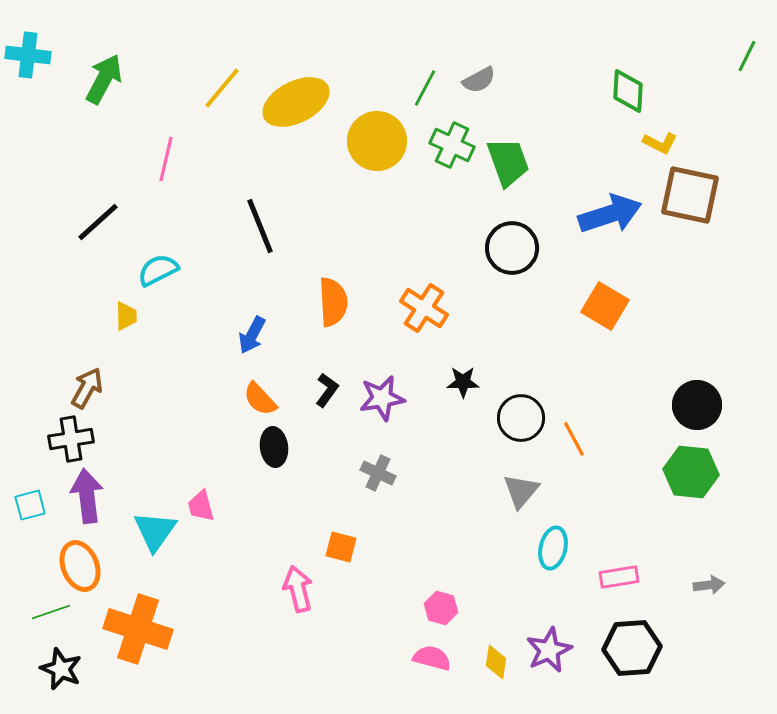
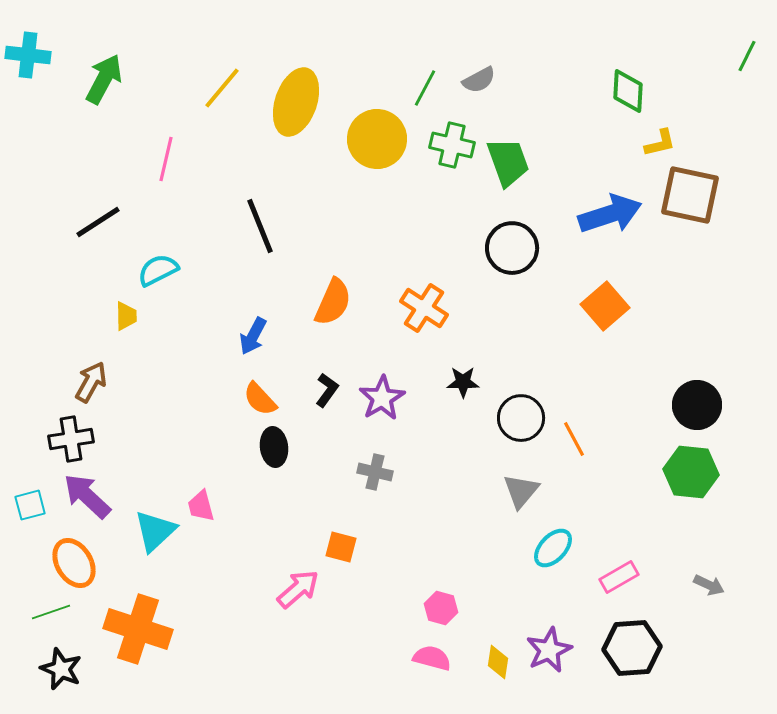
yellow ellipse at (296, 102): rotated 44 degrees counterclockwise
yellow circle at (377, 141): moved 2 px up
yellow L-shape at (660, 143): rotated 40 degrees counterclockwise
green cross at (452, 145): rotated 12 degrees counterclockwise
black line at (98, 222): rotated 9 degrees clockwise
orange semicircle at (333, 302): rotated 27 degrees clockwise
orange square at (605, 306): rotated 18 degrees clockwise
blue arrow at (252, 335): moved 1 px right, 1 px down
brown arrow at (87, 388): moved 4 px right, 6 px up
purple star at (382, 398): rotated 21 degrees counterclockwise
gray cross at (378, 473): moved 3 px left, 1 px up; rotated 12 degrees counterclockwise
purple arrow at (87, 496): rotated 40 degrees counterclockwise
cyan triangle at (155, 531): rotated 12 degrees clockwise
cyan ellipse at (553, 548): rotated 30 degrees clockwise
orange ellipse at (80, 566): moved 6 px left, 3 px up; rotated 9 degrees counterclockwise
pink rectangle at (619, 577): rotated 21 degrees counterclockwise
gray arrow at (709, 585): rotated 32 degrees clockwise
pink arrow at (298, 589): rotated 63 degrees clockwise
yellow diamond at (496, 662): moved 2 px right
